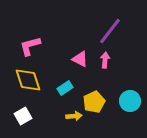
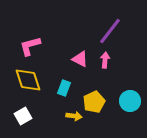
cyan rectangle: moved 1 px left; rotated 35 degrees counterclockwise
yellow arrow: rotated 14 degrees clockwise
